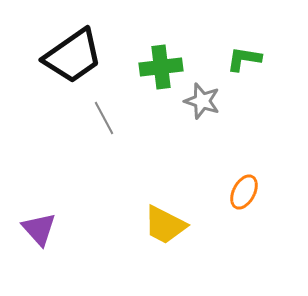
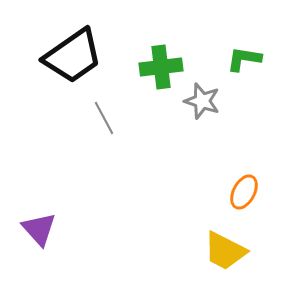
yellow trapezoid: moved 60 px right, 26 px down
